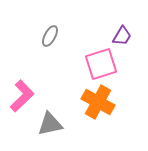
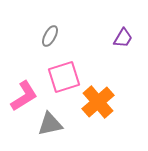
purple trapezoid: moved 1 px right, 2 px down
pink square: moved 37 px left, 13 px down
pink L-shape: moved 2 px right; rotated 12 degrees clockwise
orange cross: rotated 20 degrees clockwise
